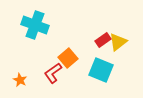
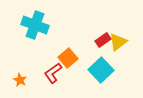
cyan square: rotated 25 degrees clockwise
